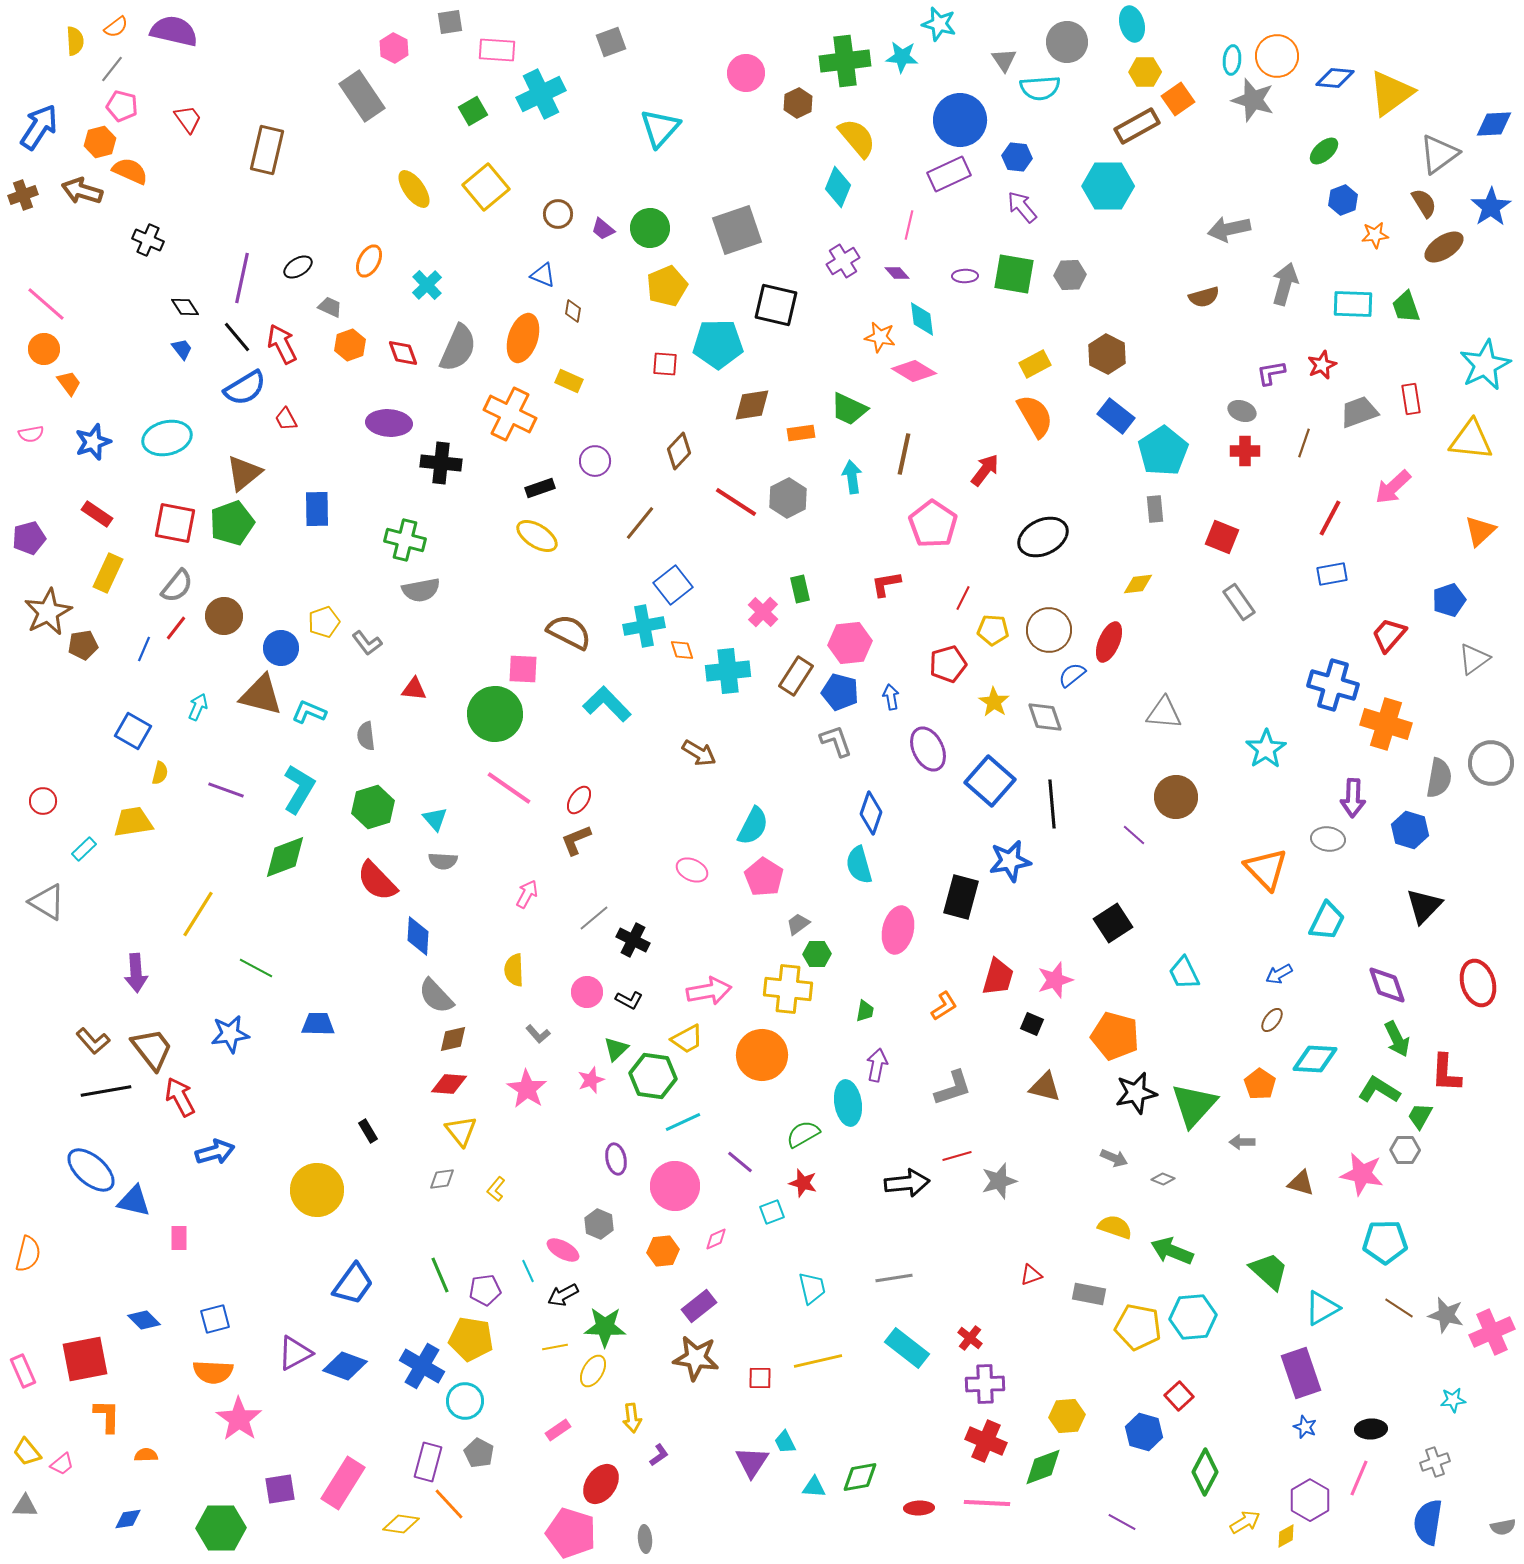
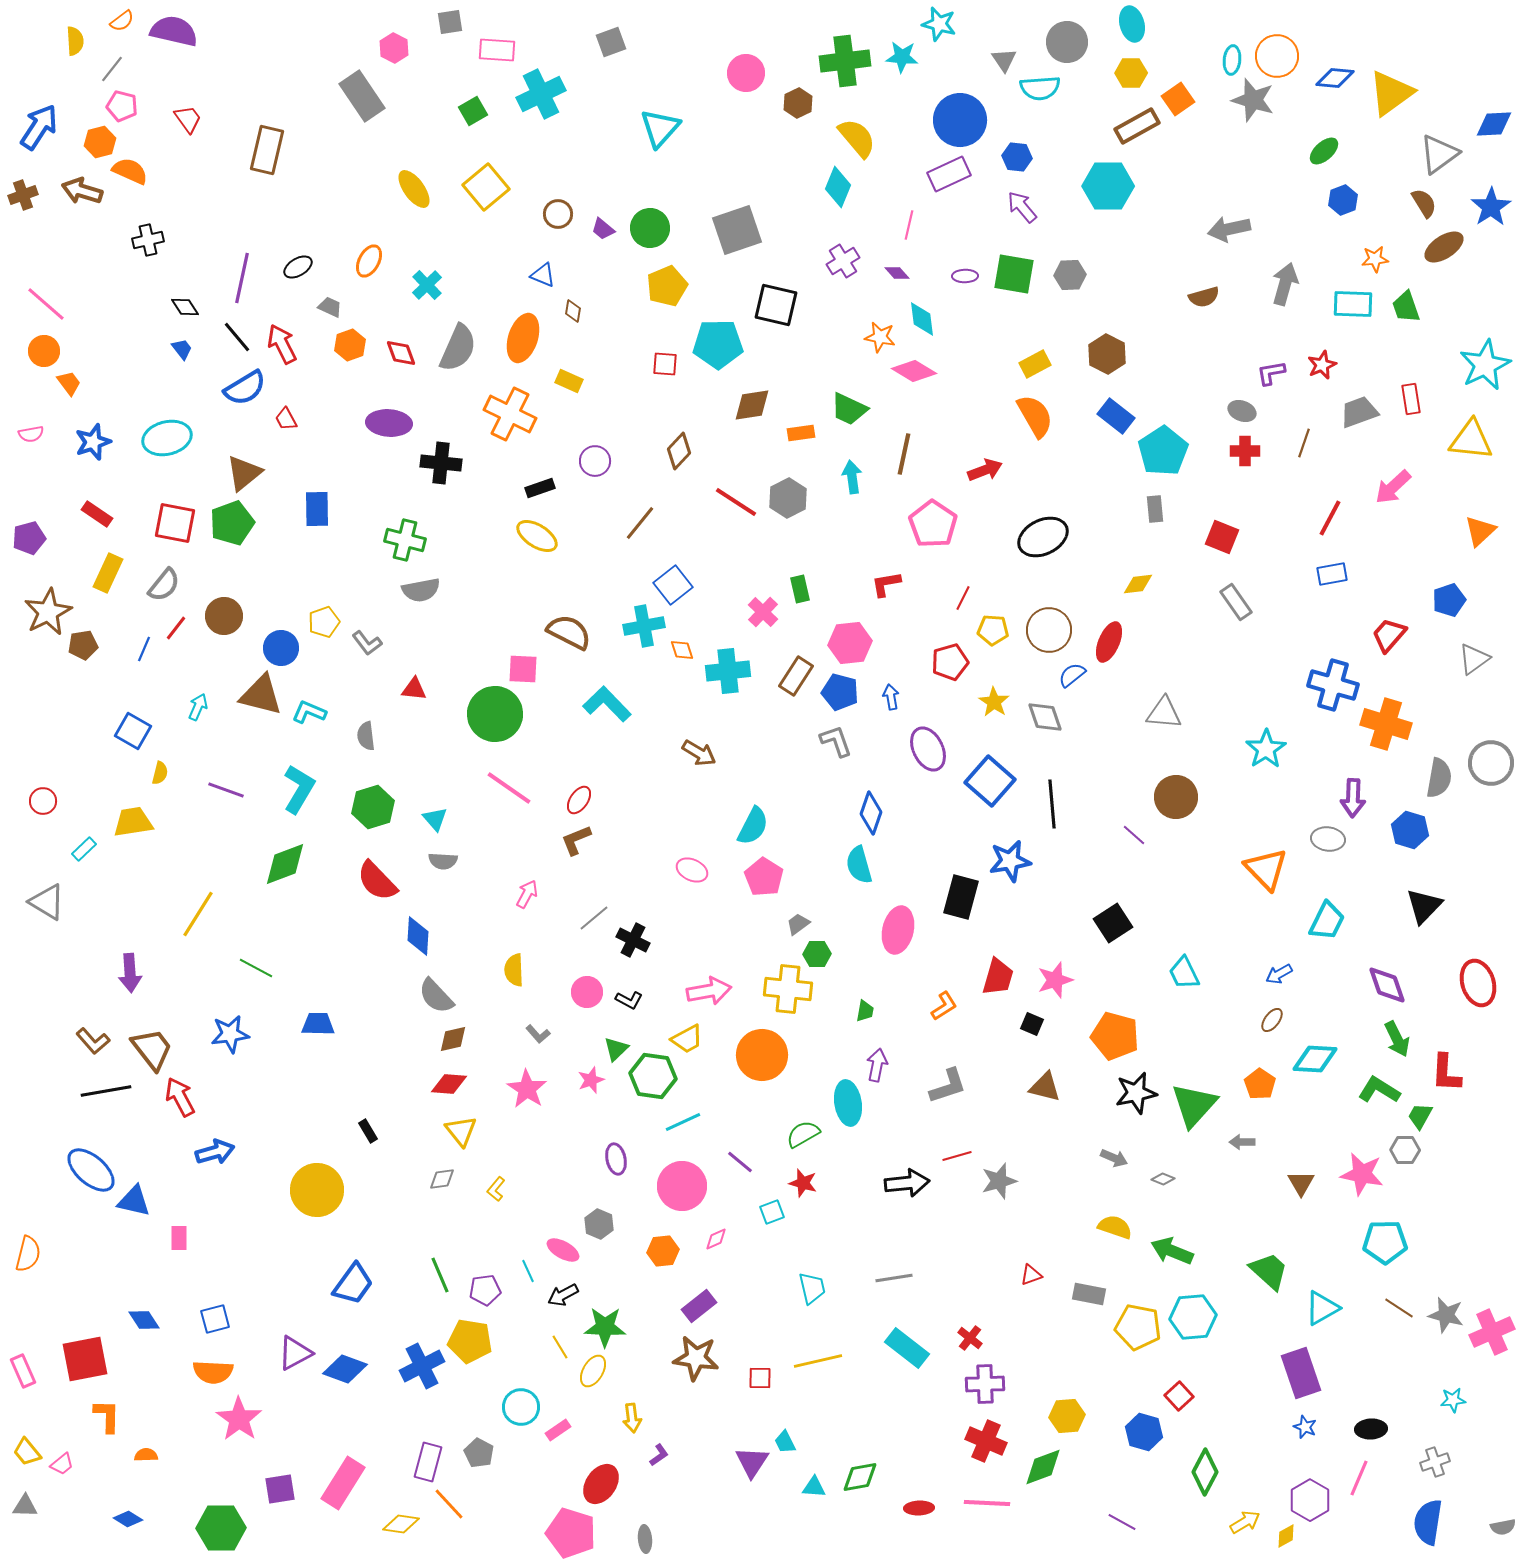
orange semicircle at (116, 27): moved 6 px right, 6 px up
yellow hexagon at (1145, 72): moved 14 px left, 1 px down
orange star at (1375, 235): moved 24 px down
black cross at (148, 240): rotated 36 degrees counterclockwise
orange circle at (44, 349): moved 2 px down
red diamond at (403, 353): moved 2 px left
red arrow at (985, 470): rotated 32 degrees clockwise
gray semicircle at (177, 586): moved 13 px left, 1 px up
gray rectangle at (1239, 602): moved 3 px left
red pentagon at (948, 664): moved 2 px right, 2 px up
green diamond at (285, 857): moved 7 px down
purple arrow at (136, 973): moved 6 px left
gray L-shape at (953, 1088): moved 5 px left, 2 px up
brown triangle at (1301, 1183): rotated 44 degrees clockwise
pink circle at (675, 1186): moved 7 px right
blue diamond at (144, 1320): rotated 12 degrees clockwise
yellow pentagon at (471, 1339): moved 1 px left, 2 px down
yellow line at (555, 1347): moved 5 px right; rotated 70 degrees clockwise
blue diamond at (345, 1366): moved 3 px down
blue cross at (422, 1366): rotated 33 degrees clockwise
cyan circle at (465, 1401): moved 56 px right, 6 px down
blue diamond at (128, 1519): rotated 40 degrees clockwise
